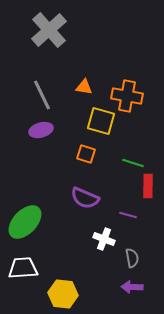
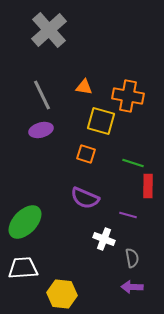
orange cross: moved 1 px right
yellow hexagon: moved 1 px left
